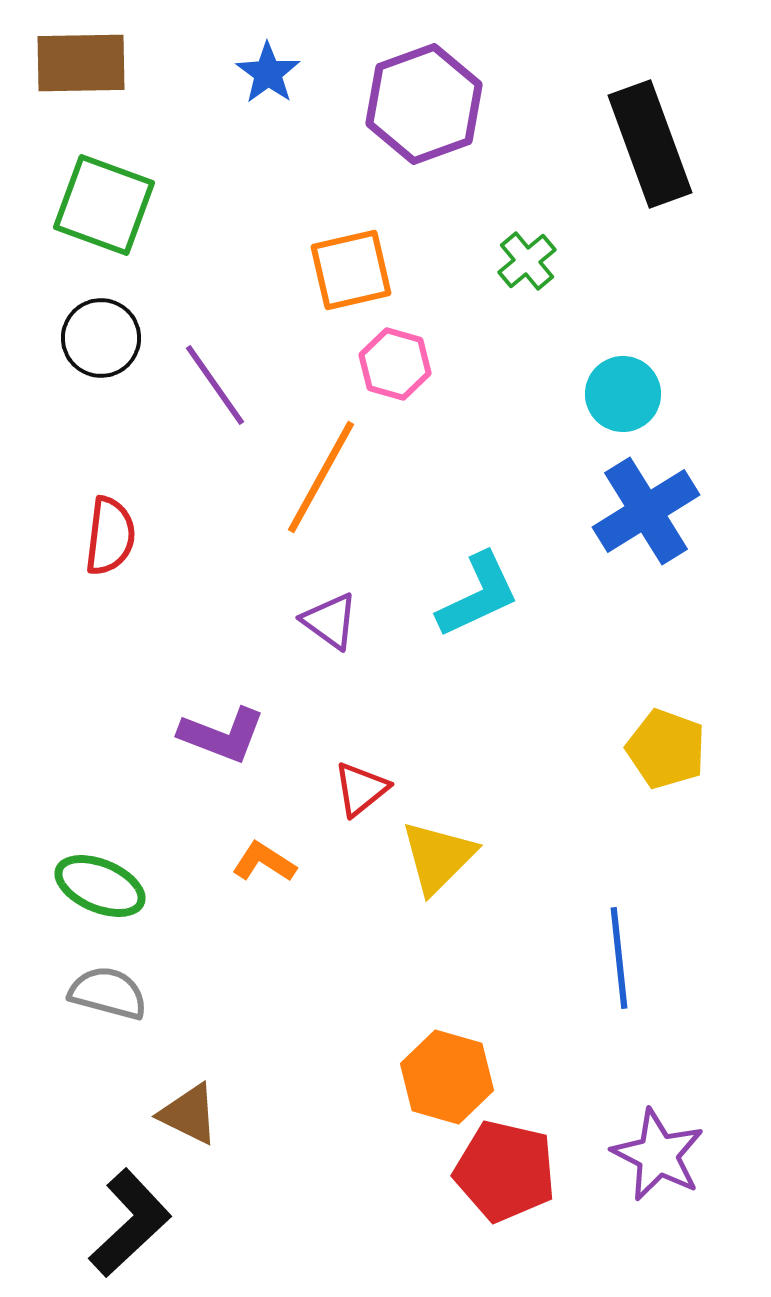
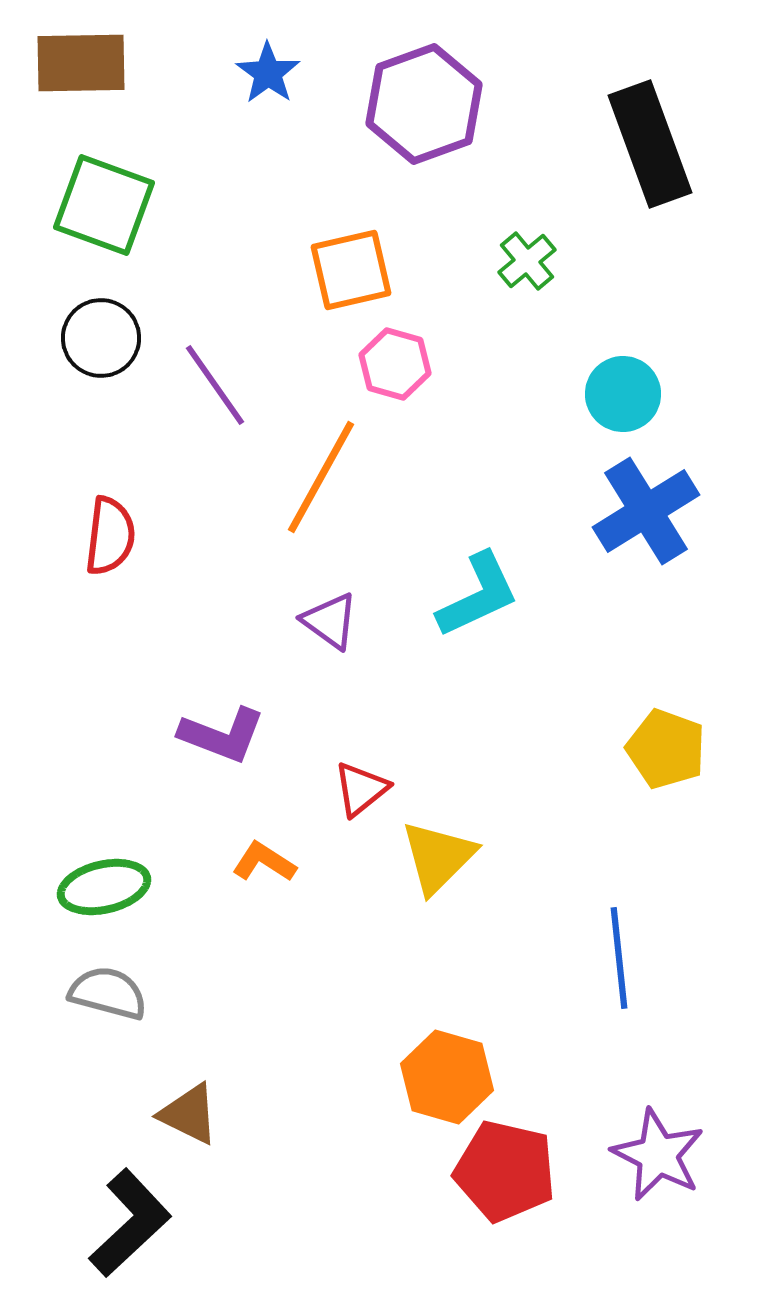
green ellipse: moved 4 px right, 1 px down; rotated 36 degrees counterclockwise
